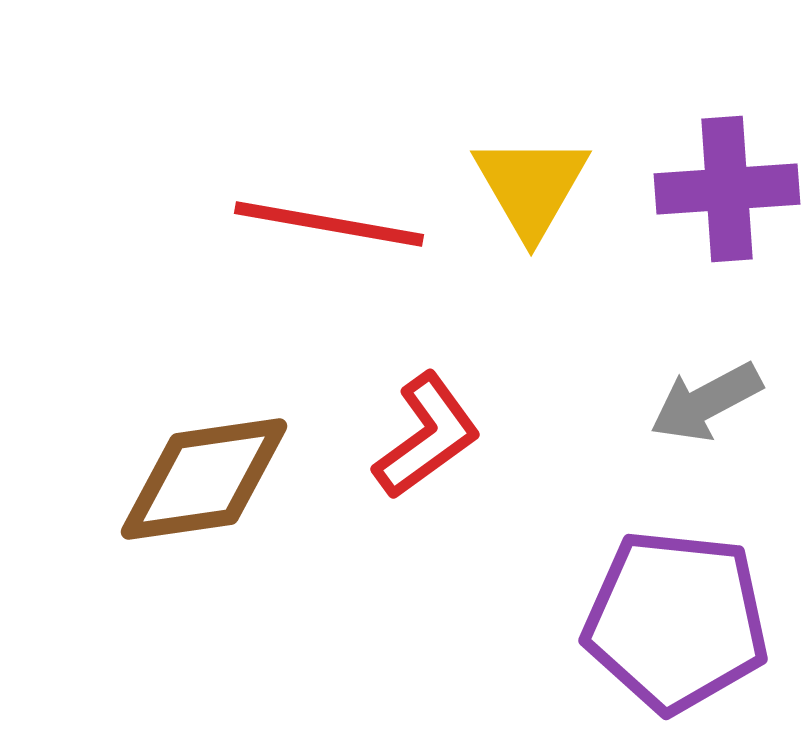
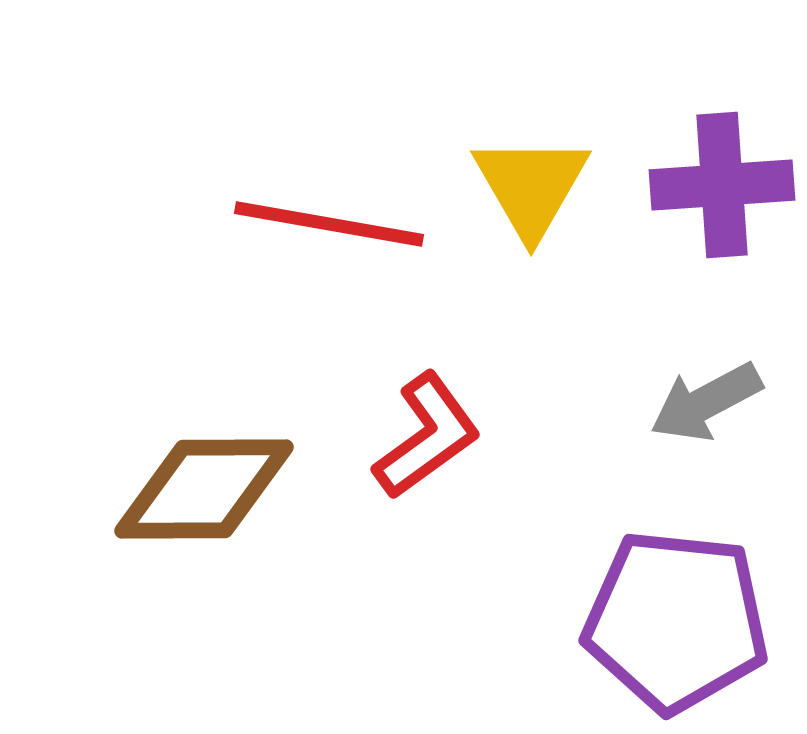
purple cross: moved 5 px left, 4 px up
brown diamond: moved 10 px down; rotated 8 degrees clockwise
